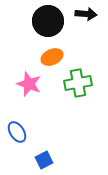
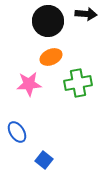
orange ellipse: moved 1 px left
pink star: rotated 25 degrees counterclockwise
blue square: rotated 24 degrees counterclockwise
